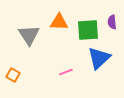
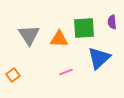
orange triangle: moved 17 px down
green square: moved 4 px left, 2 px up
orange square: rotated 24 degrees clockwise
